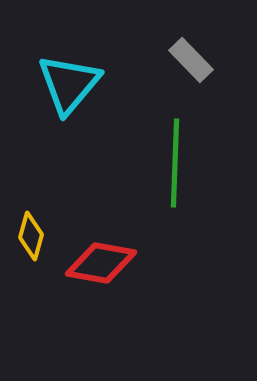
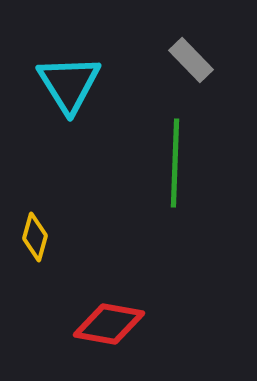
cyan triangle: rotated 12 degrees counterclockwise
yellow diamond: moved 4 px right, 1 px down
red diamond: moved 8 px right, 61 px down
